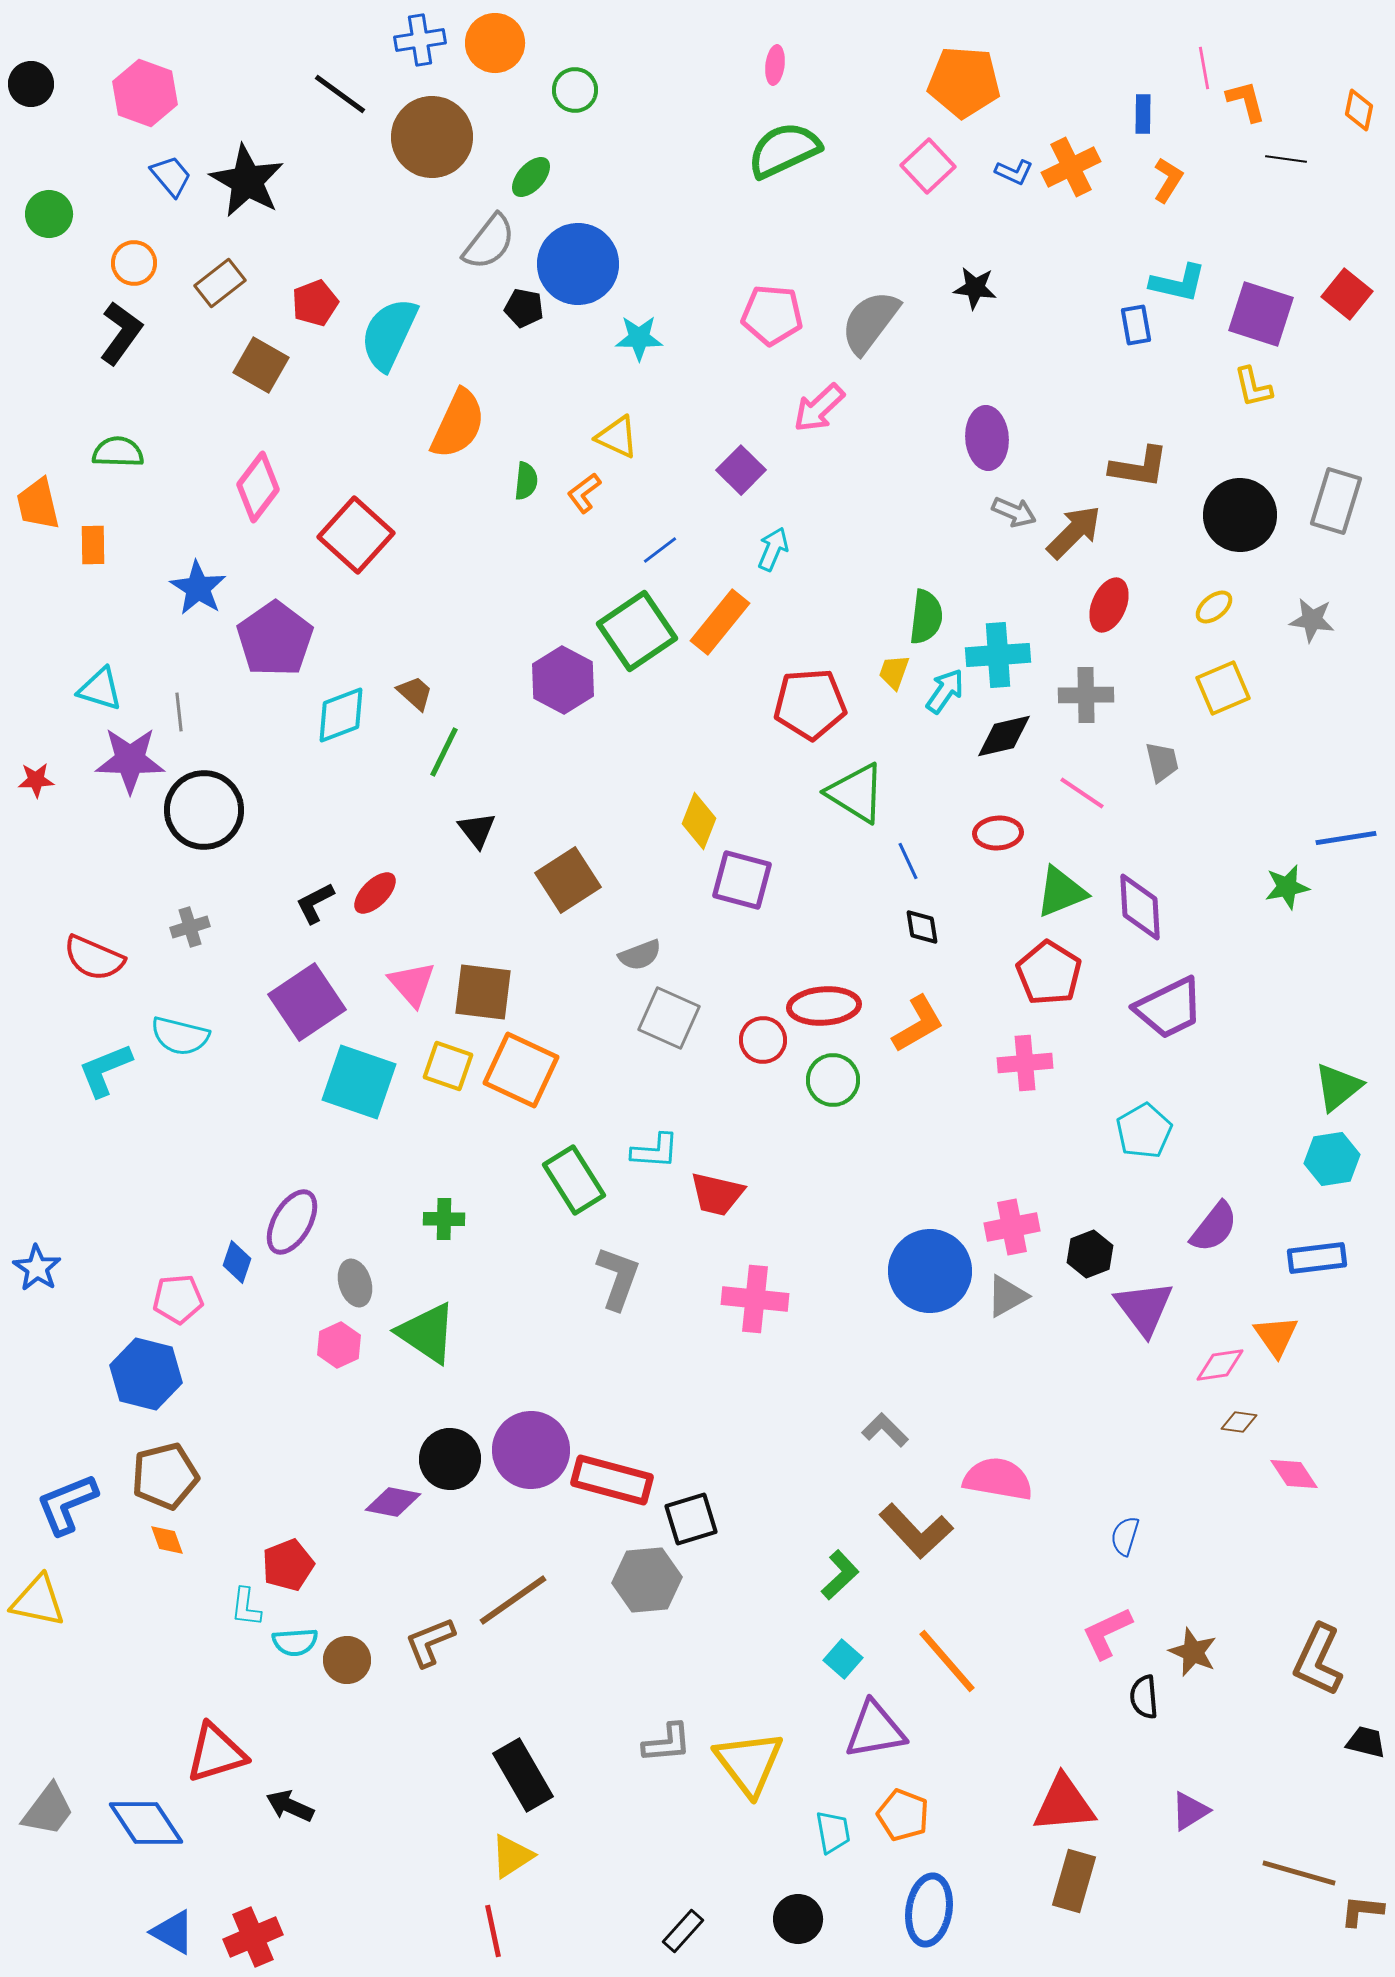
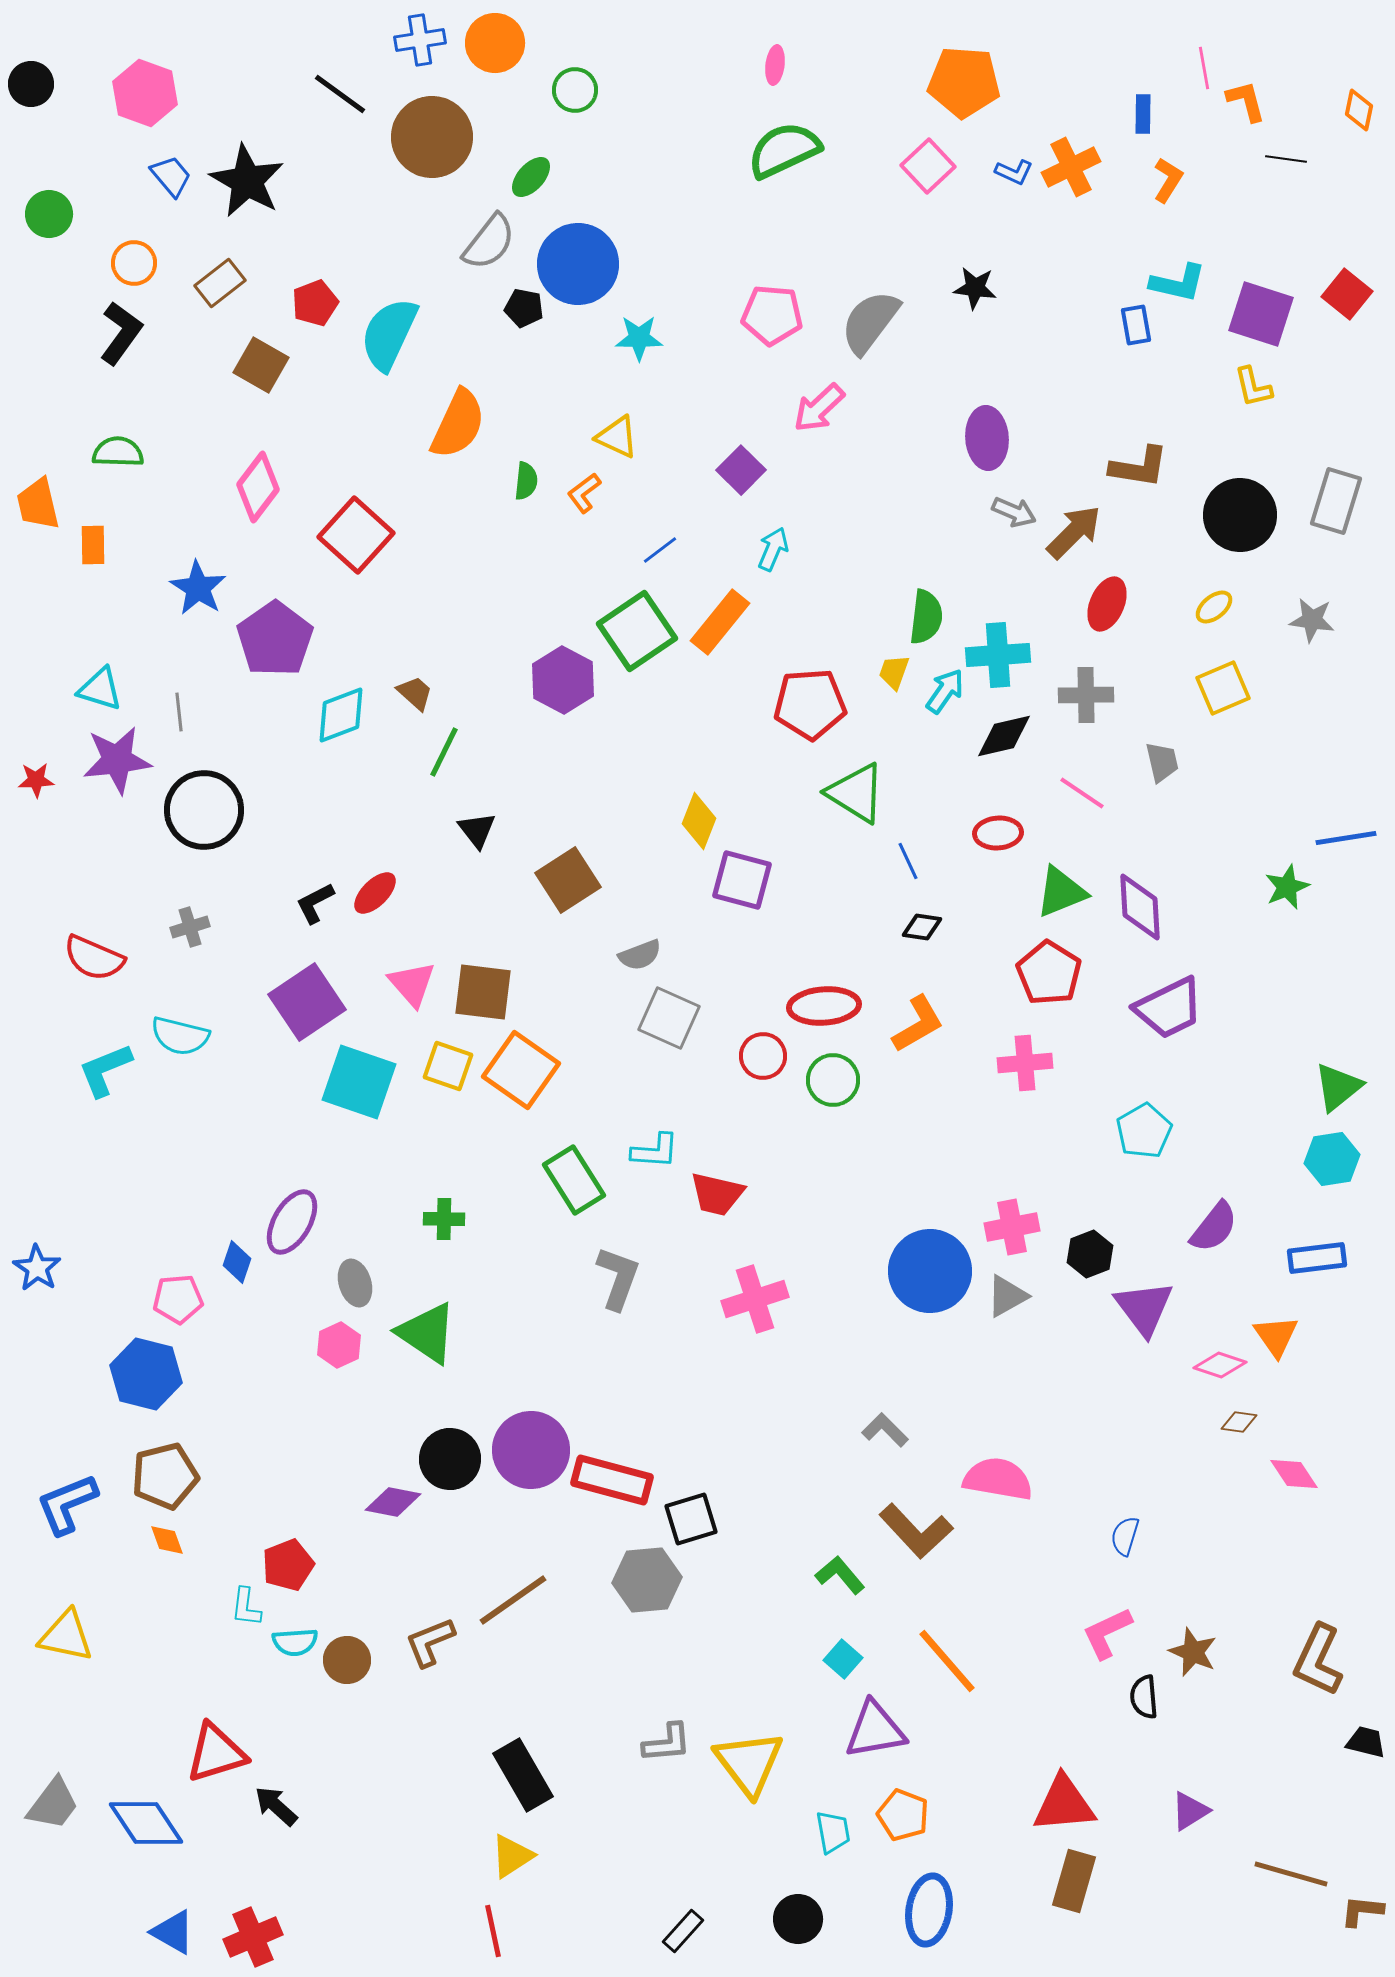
red ellipse at (1109, 605): moved 2 px left, 1 px up
purple star at (130, 760): moved 13 px left; rotated 8 degrees counterclockwise
green star at (1287, 887): rotated 12 degrees counterclockwise
black diamond at (922, 927): rotated 72 degrees counterclockwise
red circle at (763, 1040): moved 16 px down
orange square at (521, 1070): rotated 10 degrees clockwise
pink cross at (755, 1299): rotated 24 degrees counterclockwise
pink diamond at (1220, 1365): rotated 27 degrees clockwise
green L-shape at (840, 1575): rotated 87 degrees counterclockwise
yellow triangle at (38, 1601): moved 28 px right, 35 px down
black arrow at (290, 1806): moved 14 px left; rotated 18 degrees clockwise
gray trapezoid at (48, 1810): moved 5 px right, 6 px up
brown line at (1299, 1873): moved 8 px left, 1 px down
